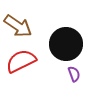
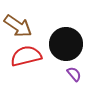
red semicircle: moved 5 px right, 5 px up; rotated 12 degrees clockwise
purple semicircle: rotated 21 degrees counterclockwise
